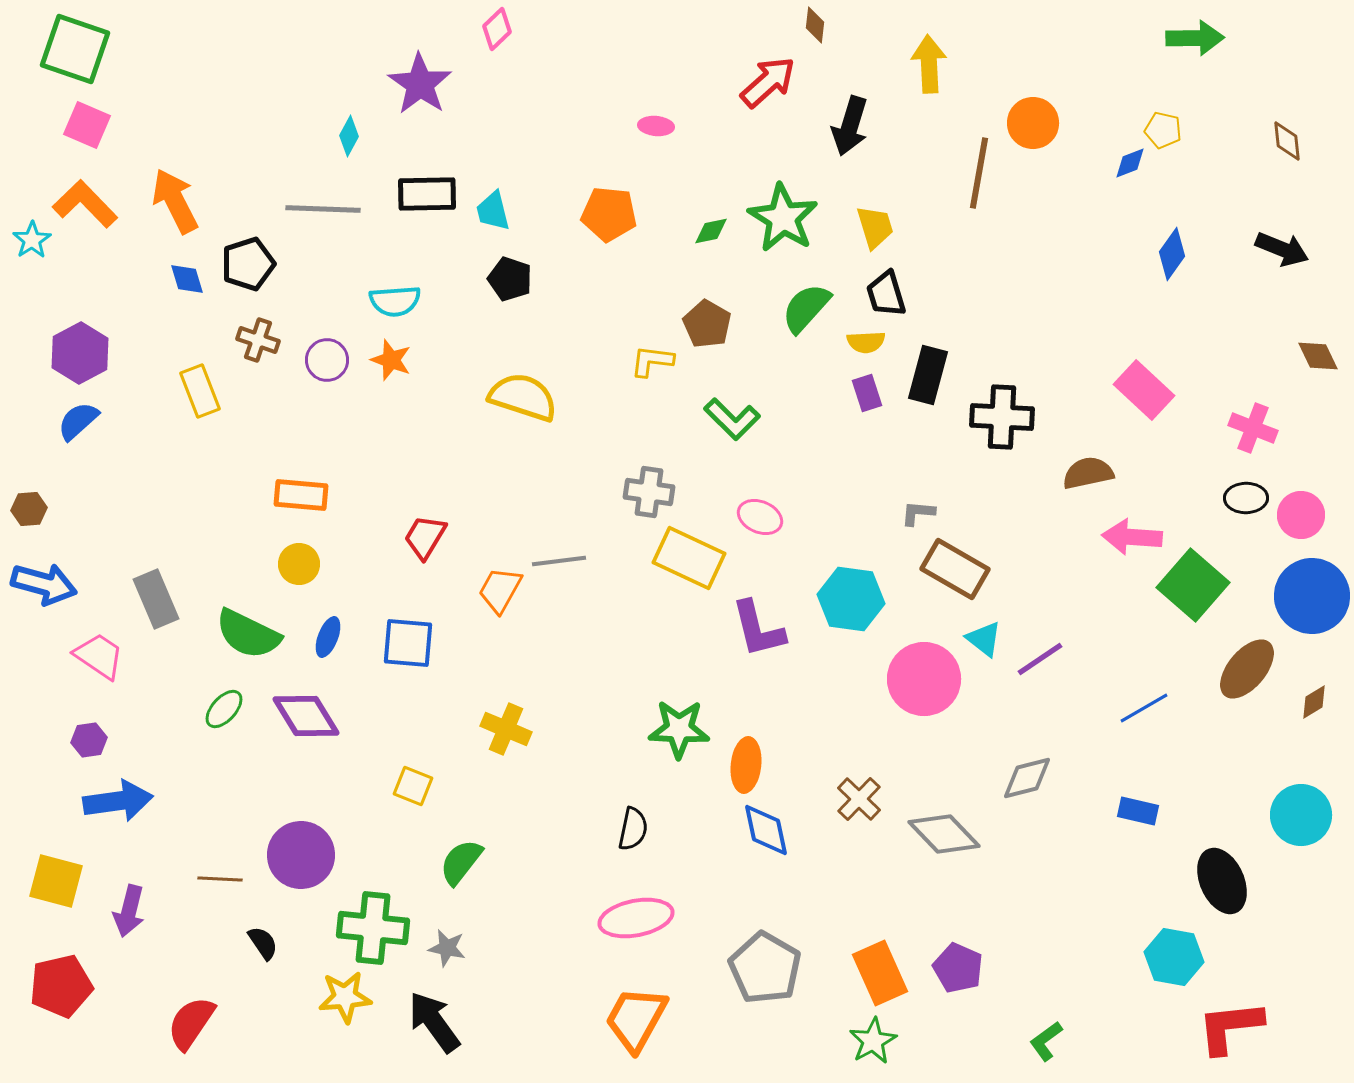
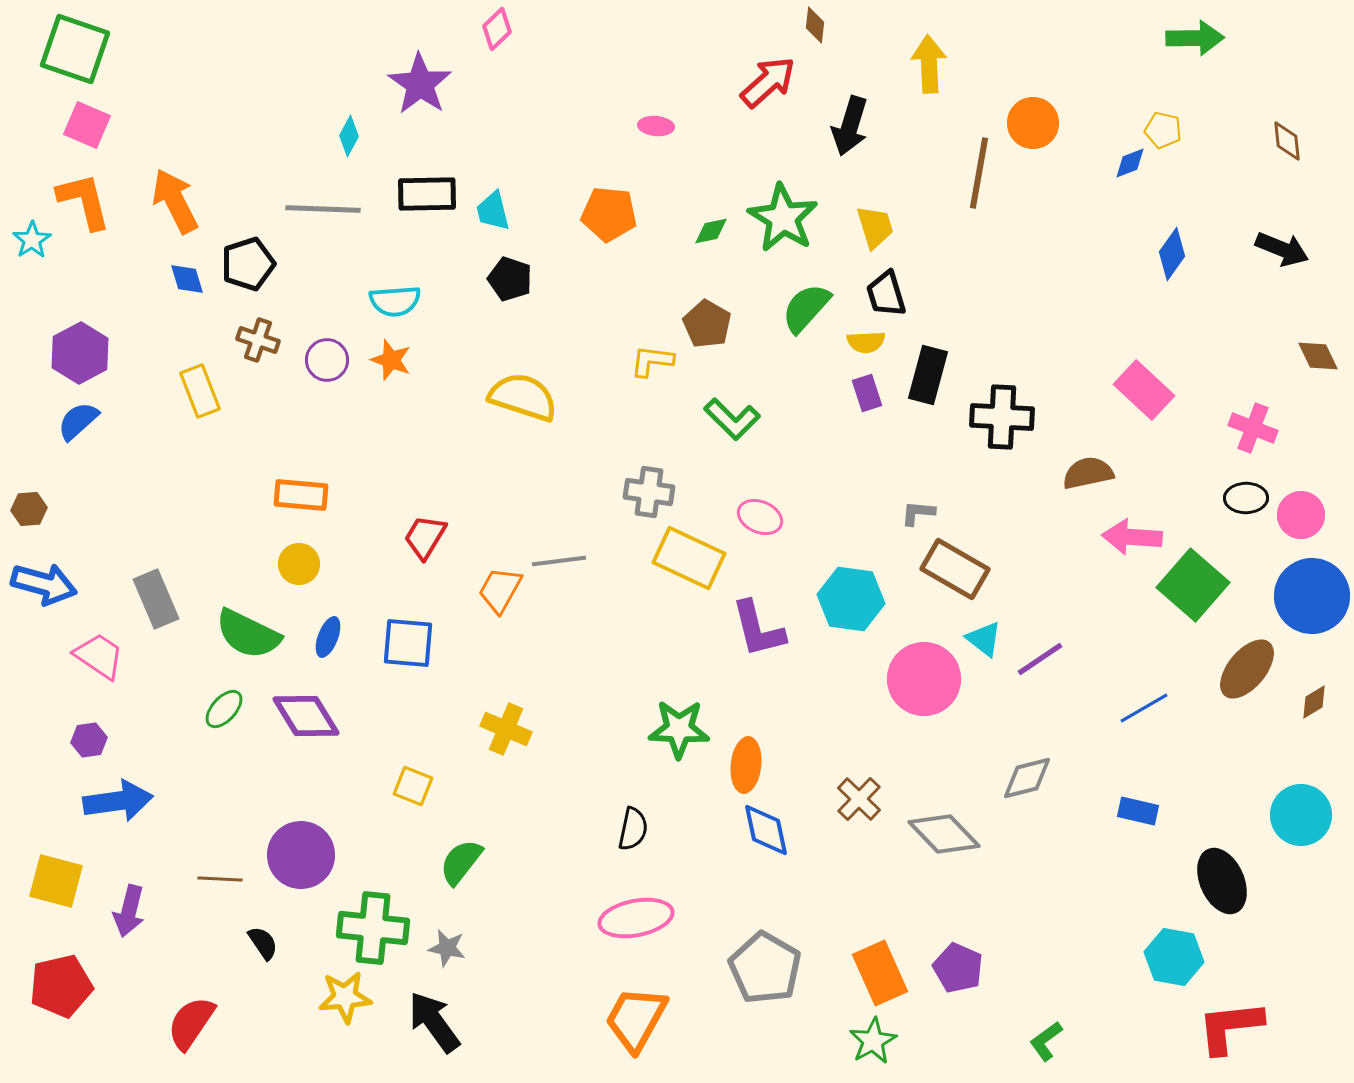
orange L-shape at (85, 204): moved 1 px left, 3 px up; rotated 30 degrees clockwise
